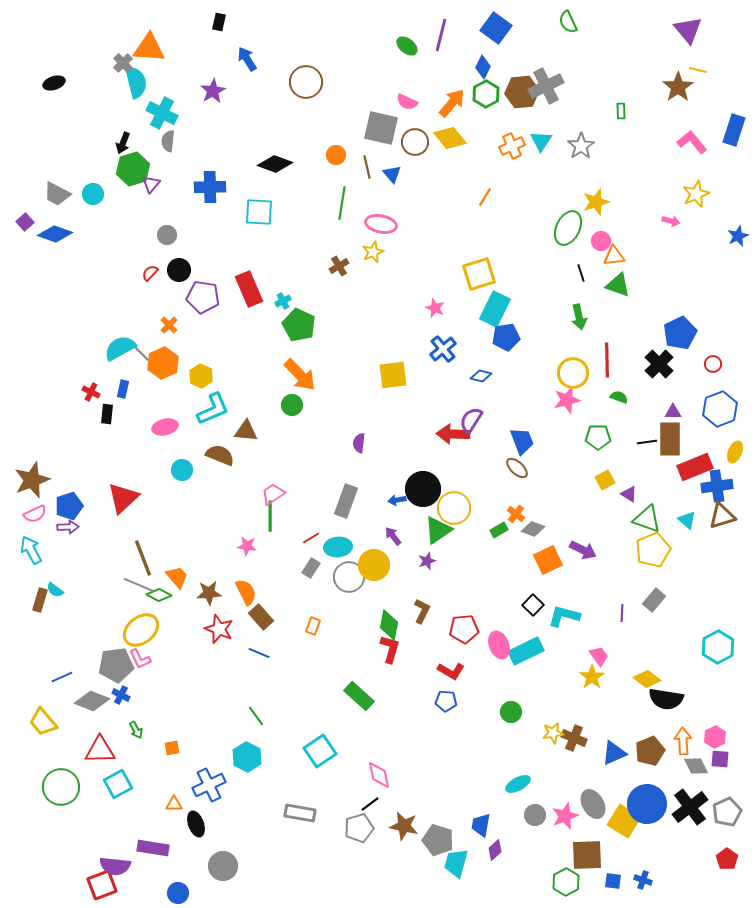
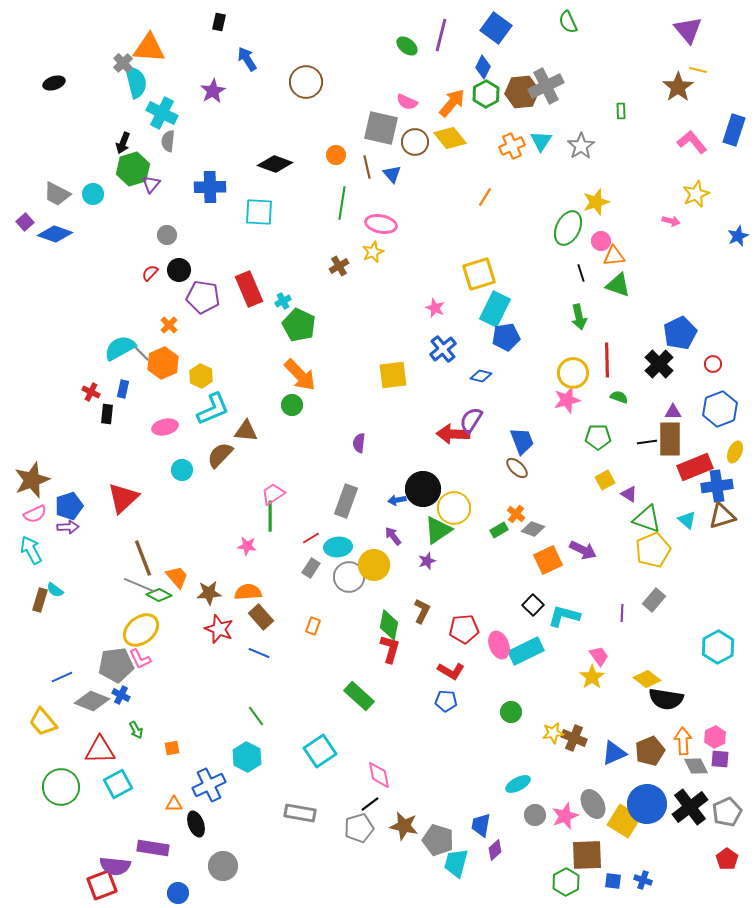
brown semicircle at (220, 455): rotated 68 degrees counterclockwise
orange semicircle at (246, 592): moved 2 px right; rotated 68 degrees counterclockwise
